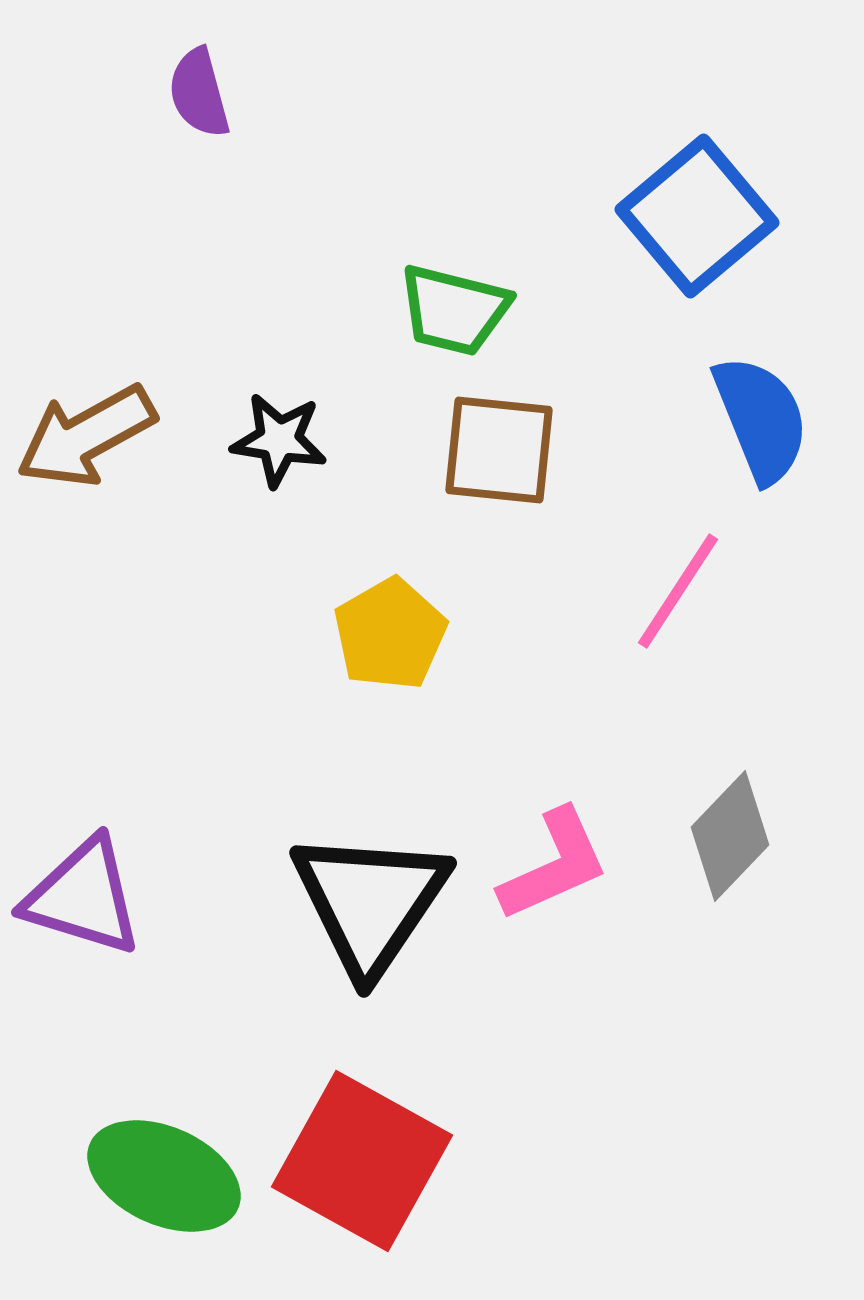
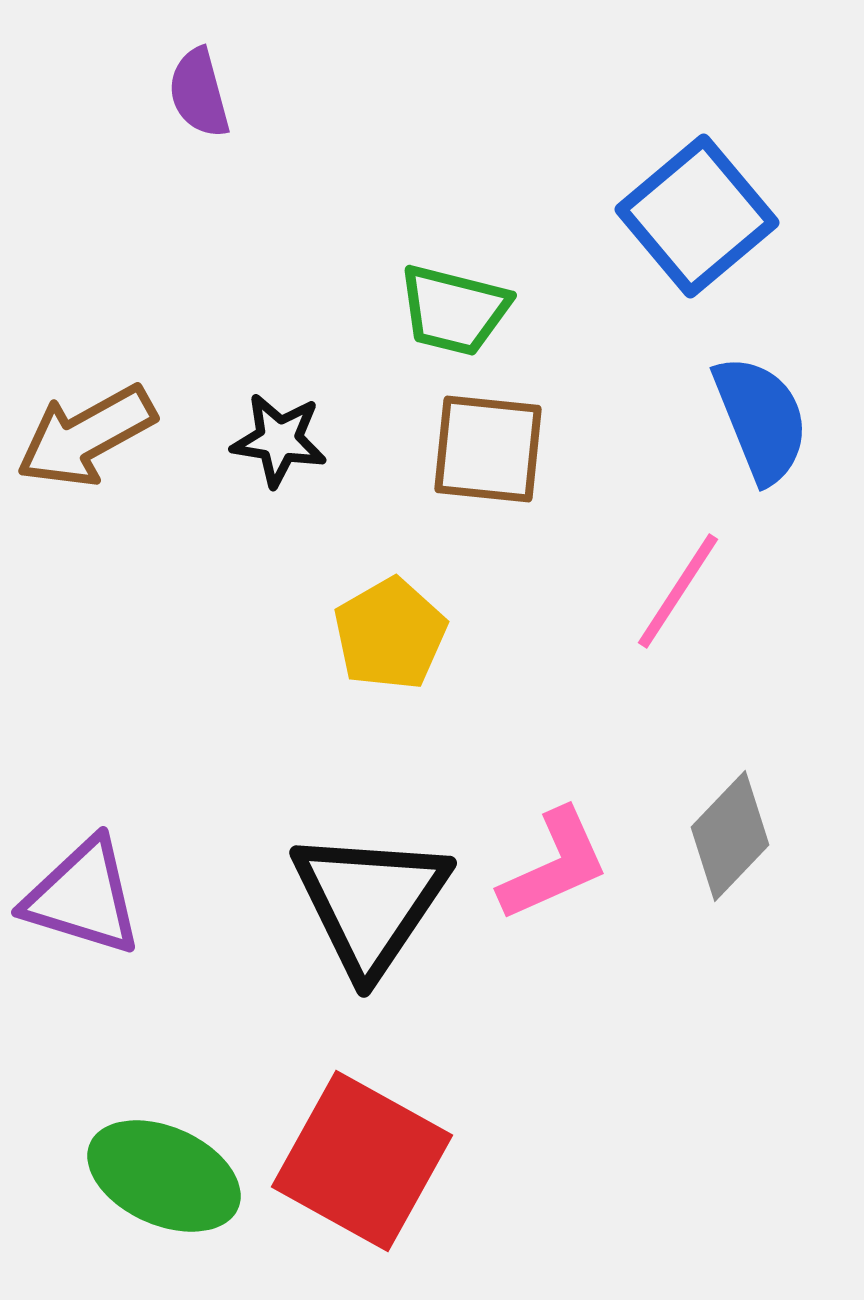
brown square: moved 11 px left, 1 px up
